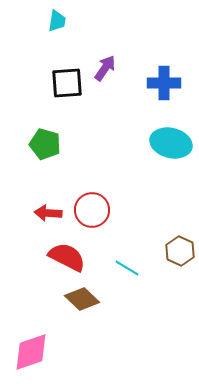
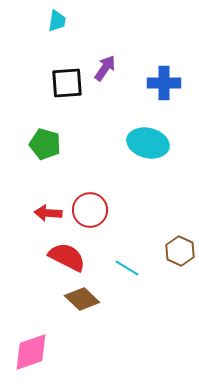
cyan ellipse: moved 23 px left
red circle: moved 2 px left
